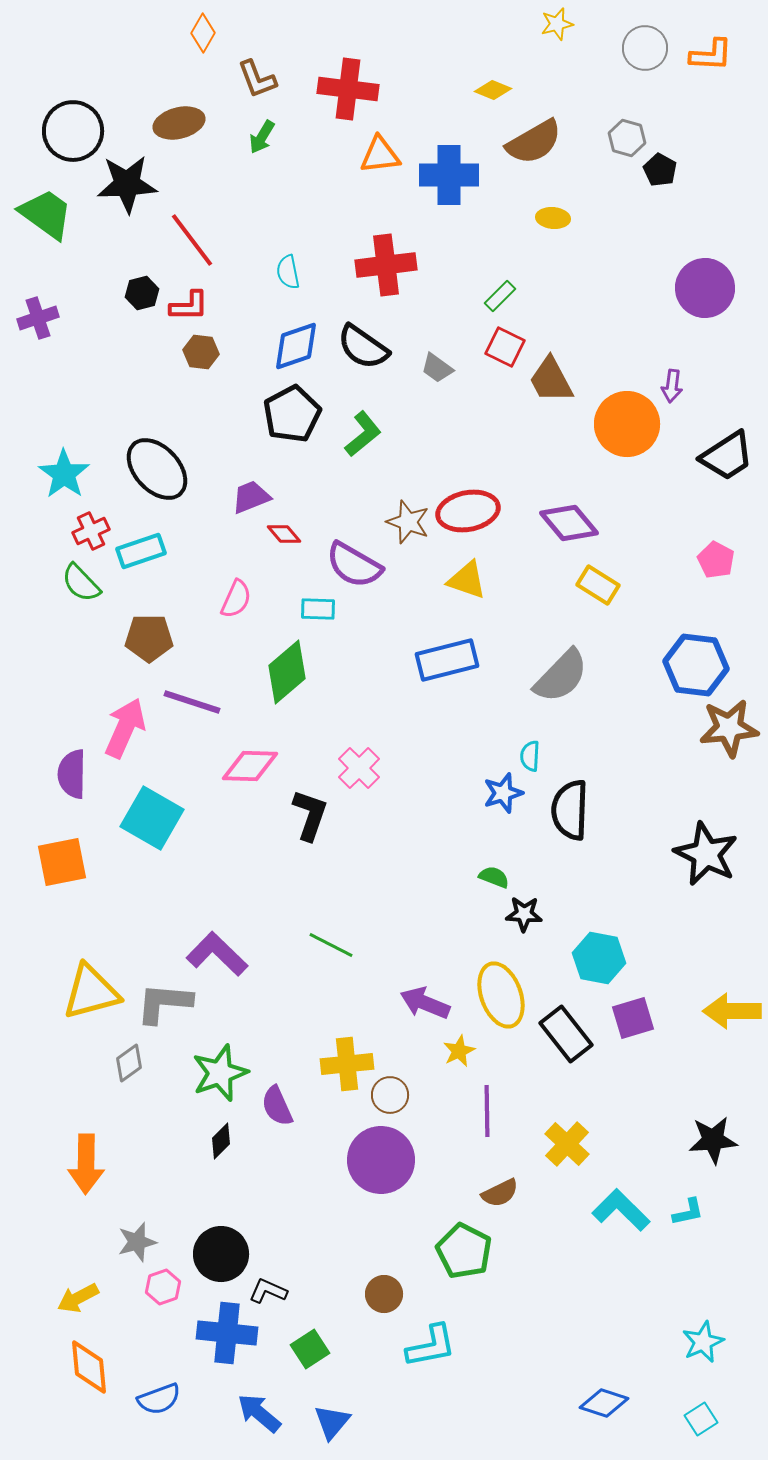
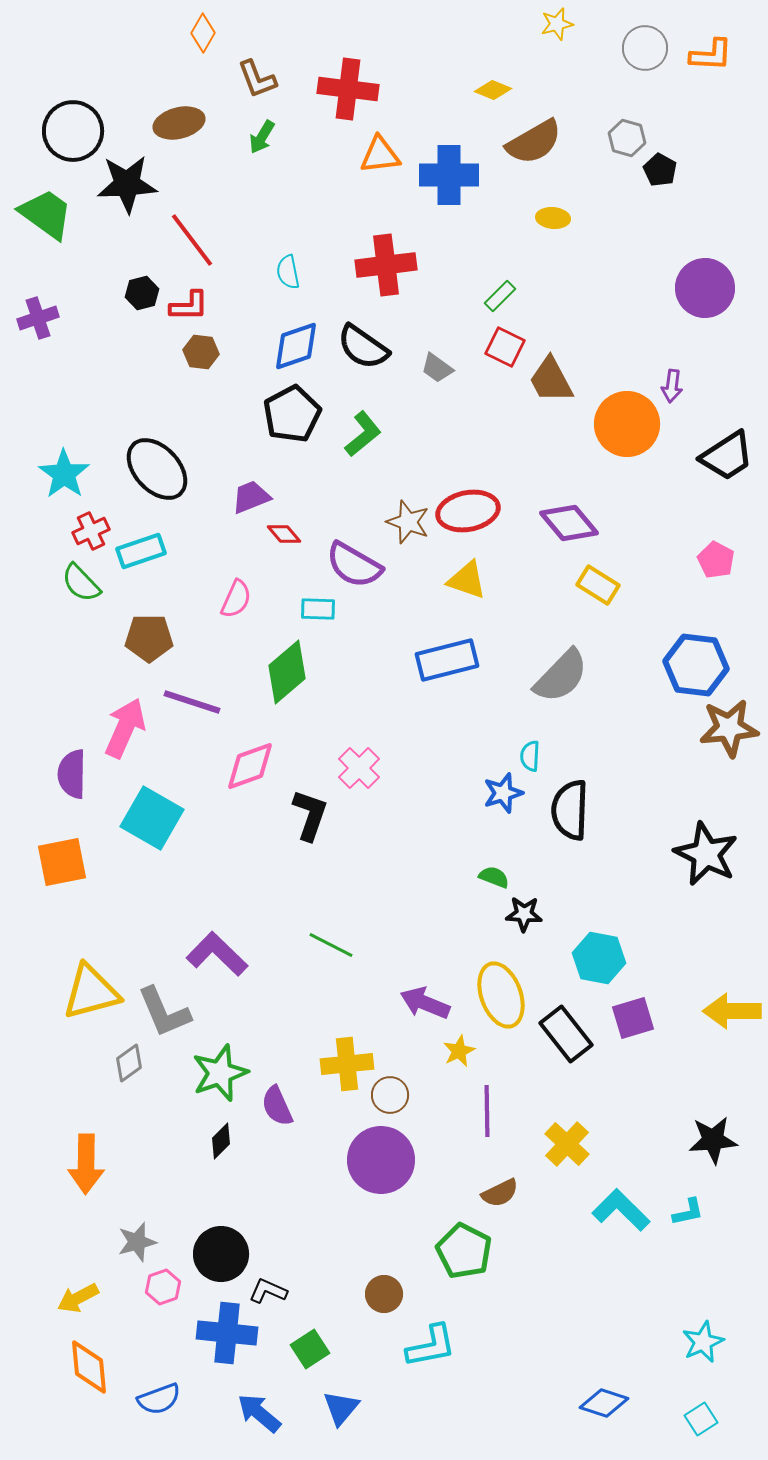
pink diamond at (250, 766): rotated 22 degrees counterclockwise
gray L-shape at (164, 1003): moved 9 px down; rotated 118 degrees counterclockwise
blue triangle at (332, 1422): moved 9 px right, 14 px up
